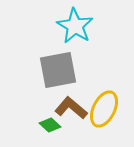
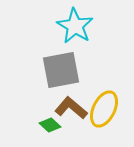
gray square: moved 3 px right
